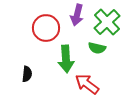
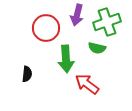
green cross: rotated 24 degrees clockwise
